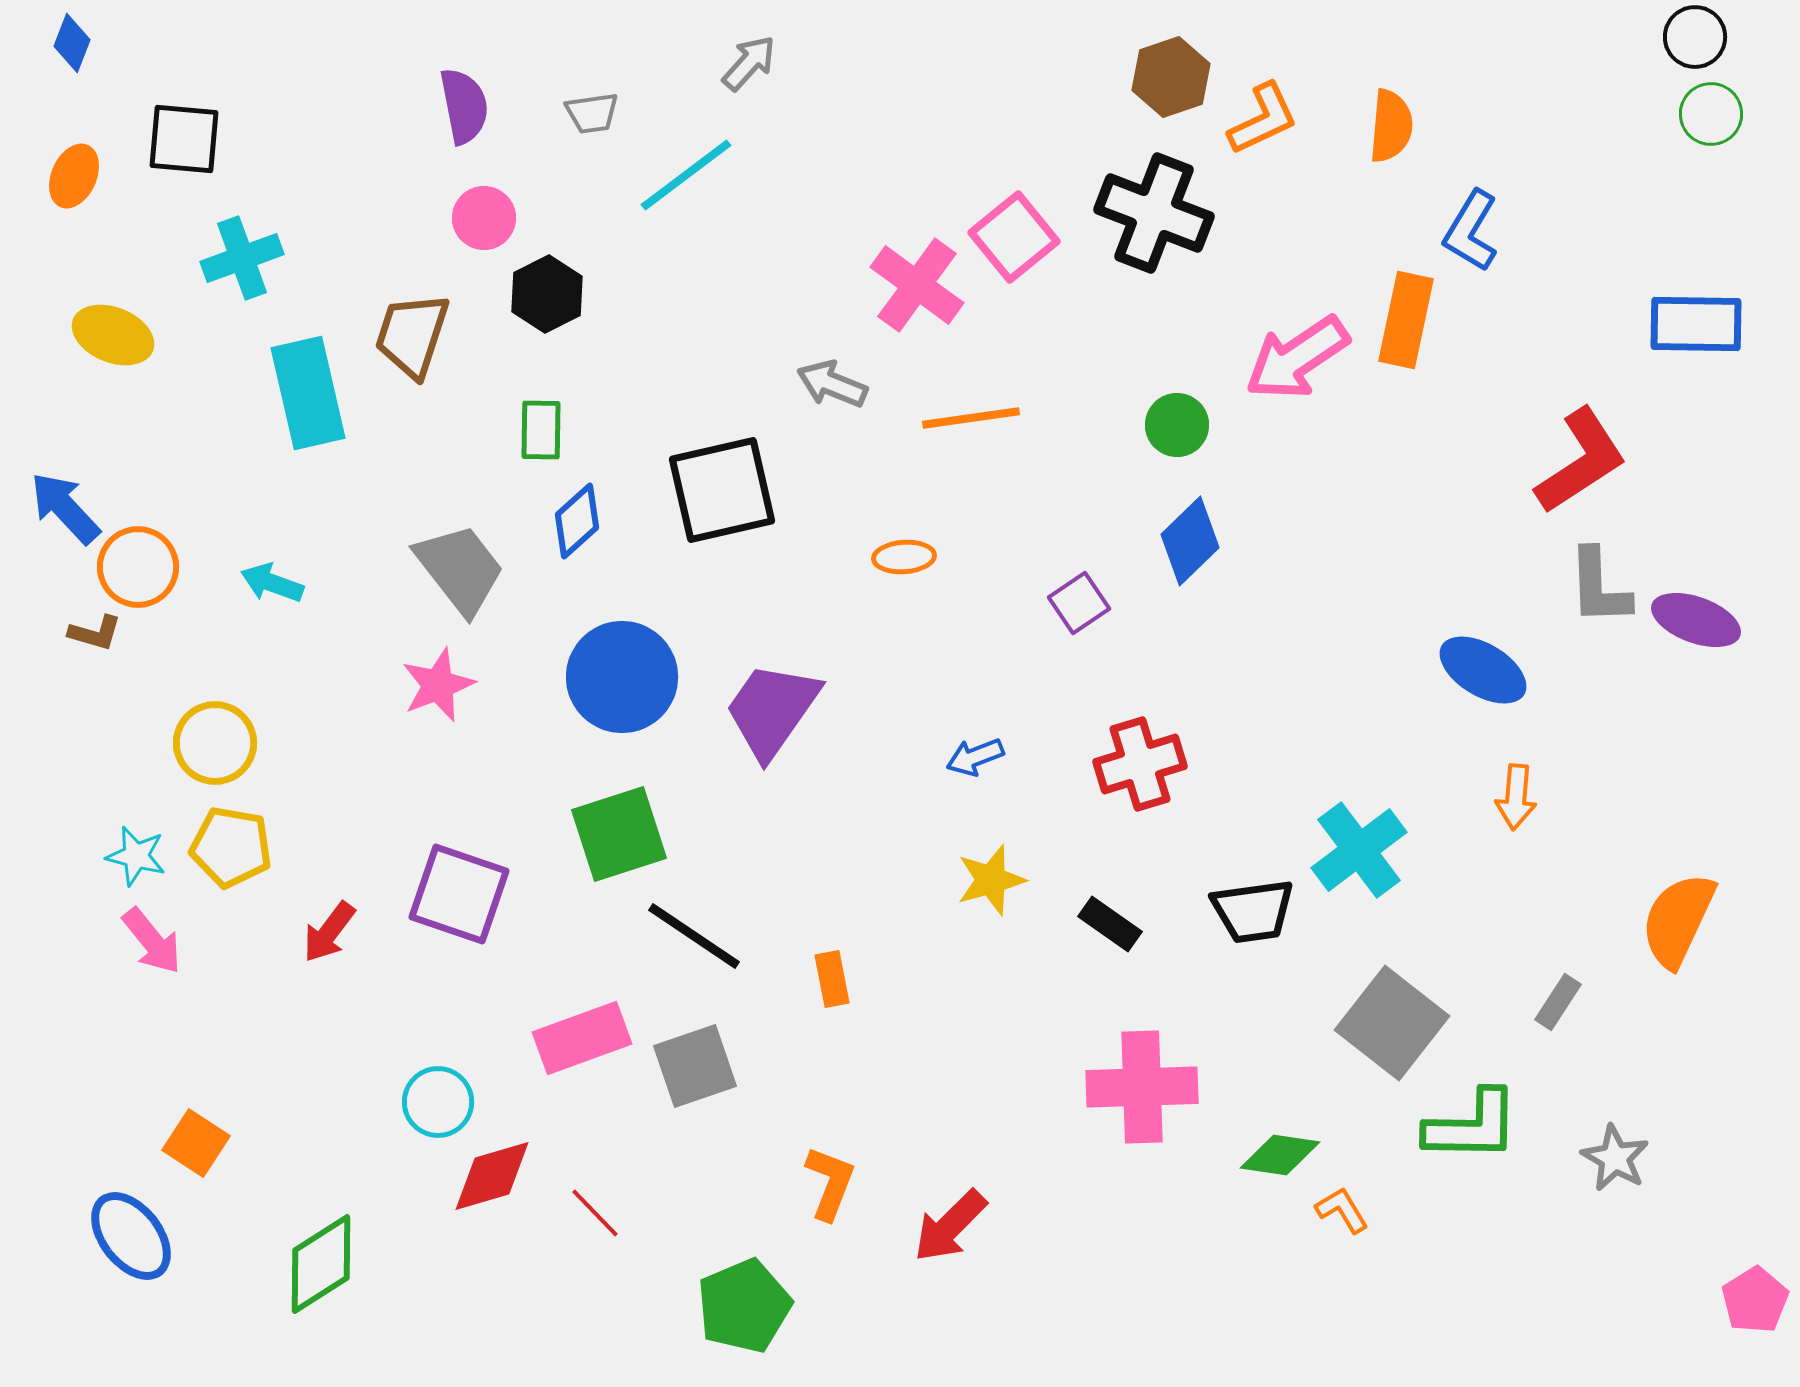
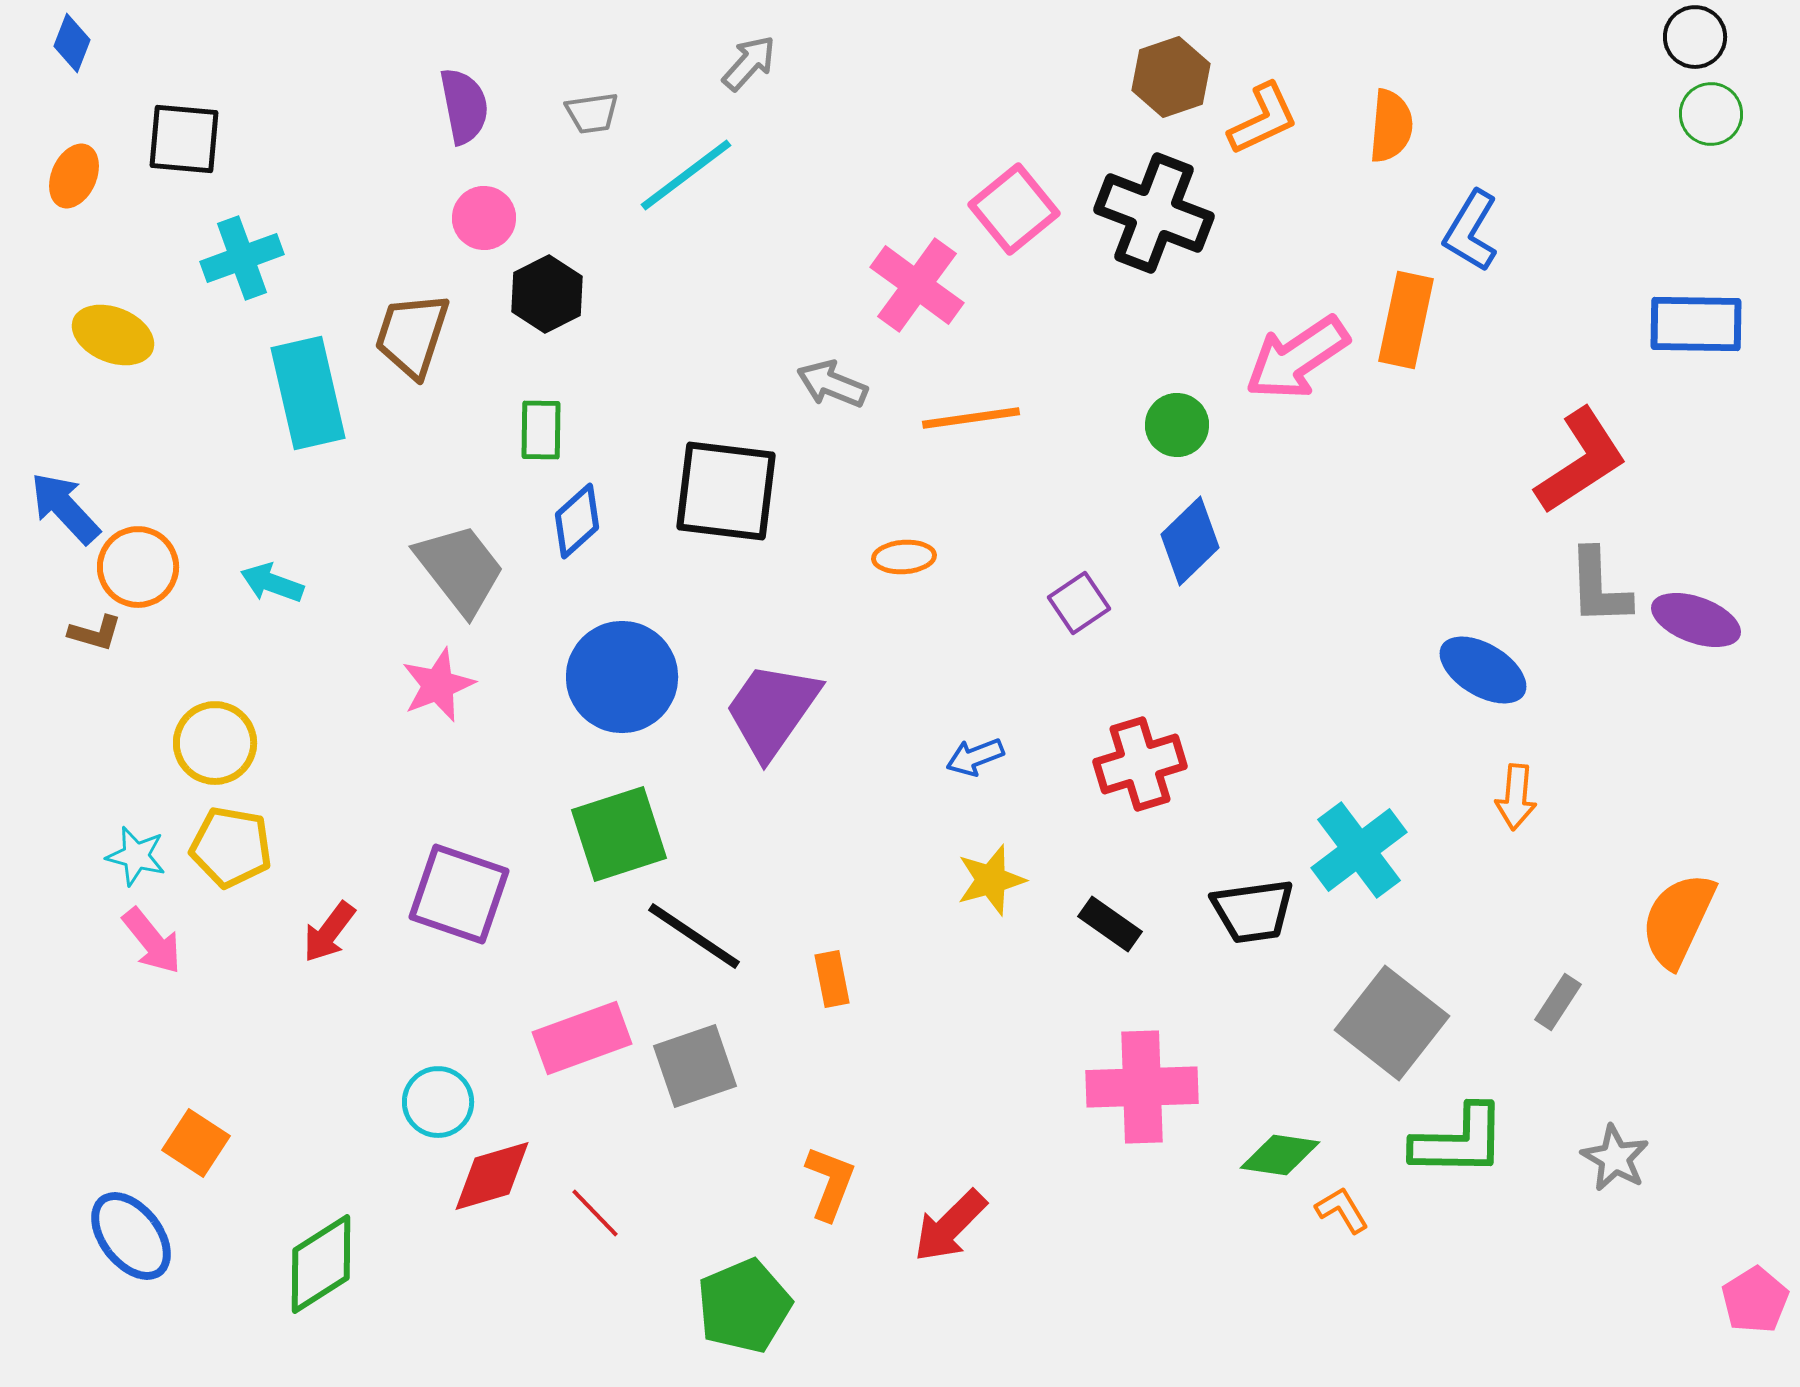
pink square at (1014, 237): moved 28 px up
black square at (722, 490): moved 4 px right, 1 px down; rotated 20 degrees clockwise
green L-shape at (1472, 1126): moved 13 px left, 15 px down
